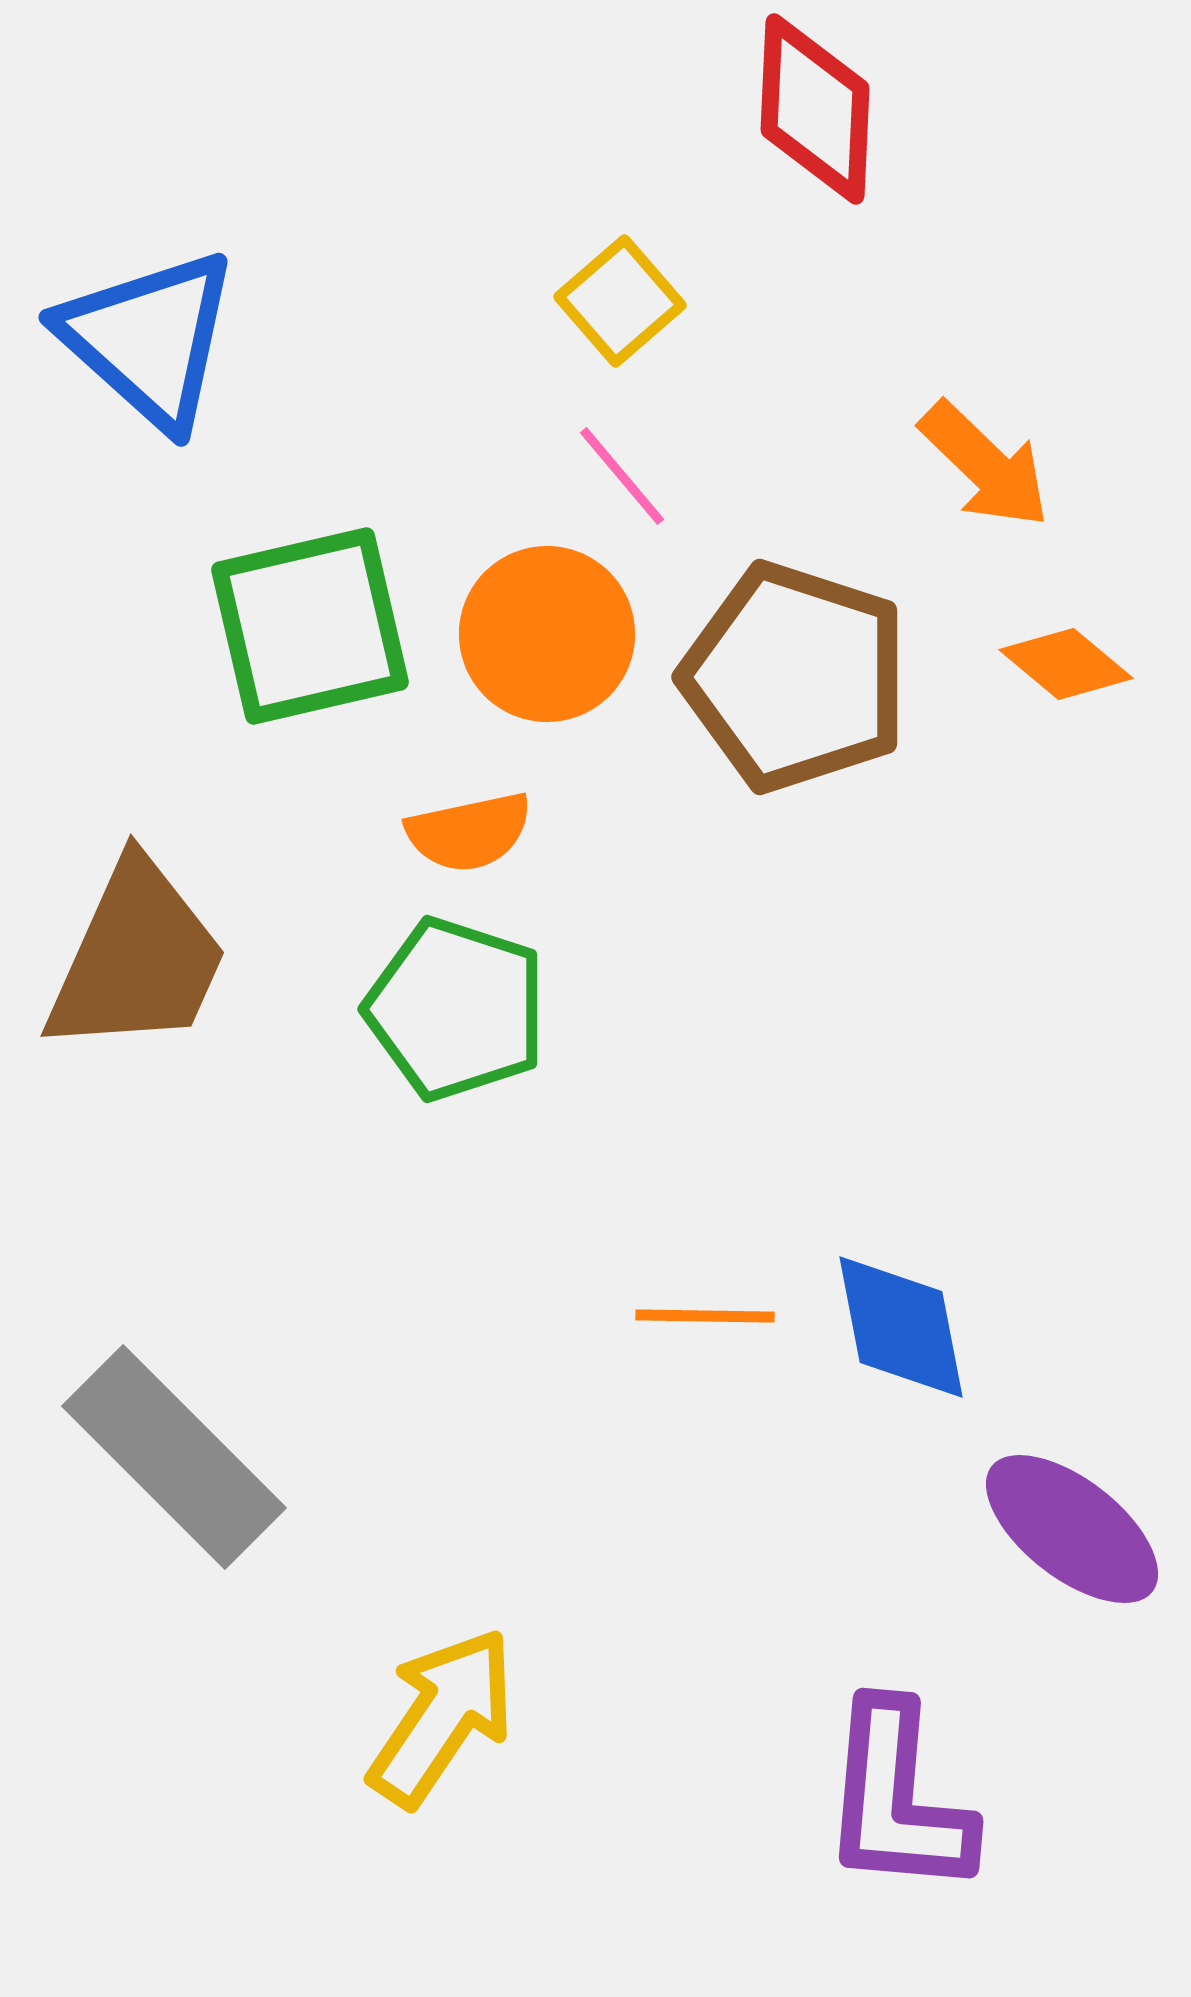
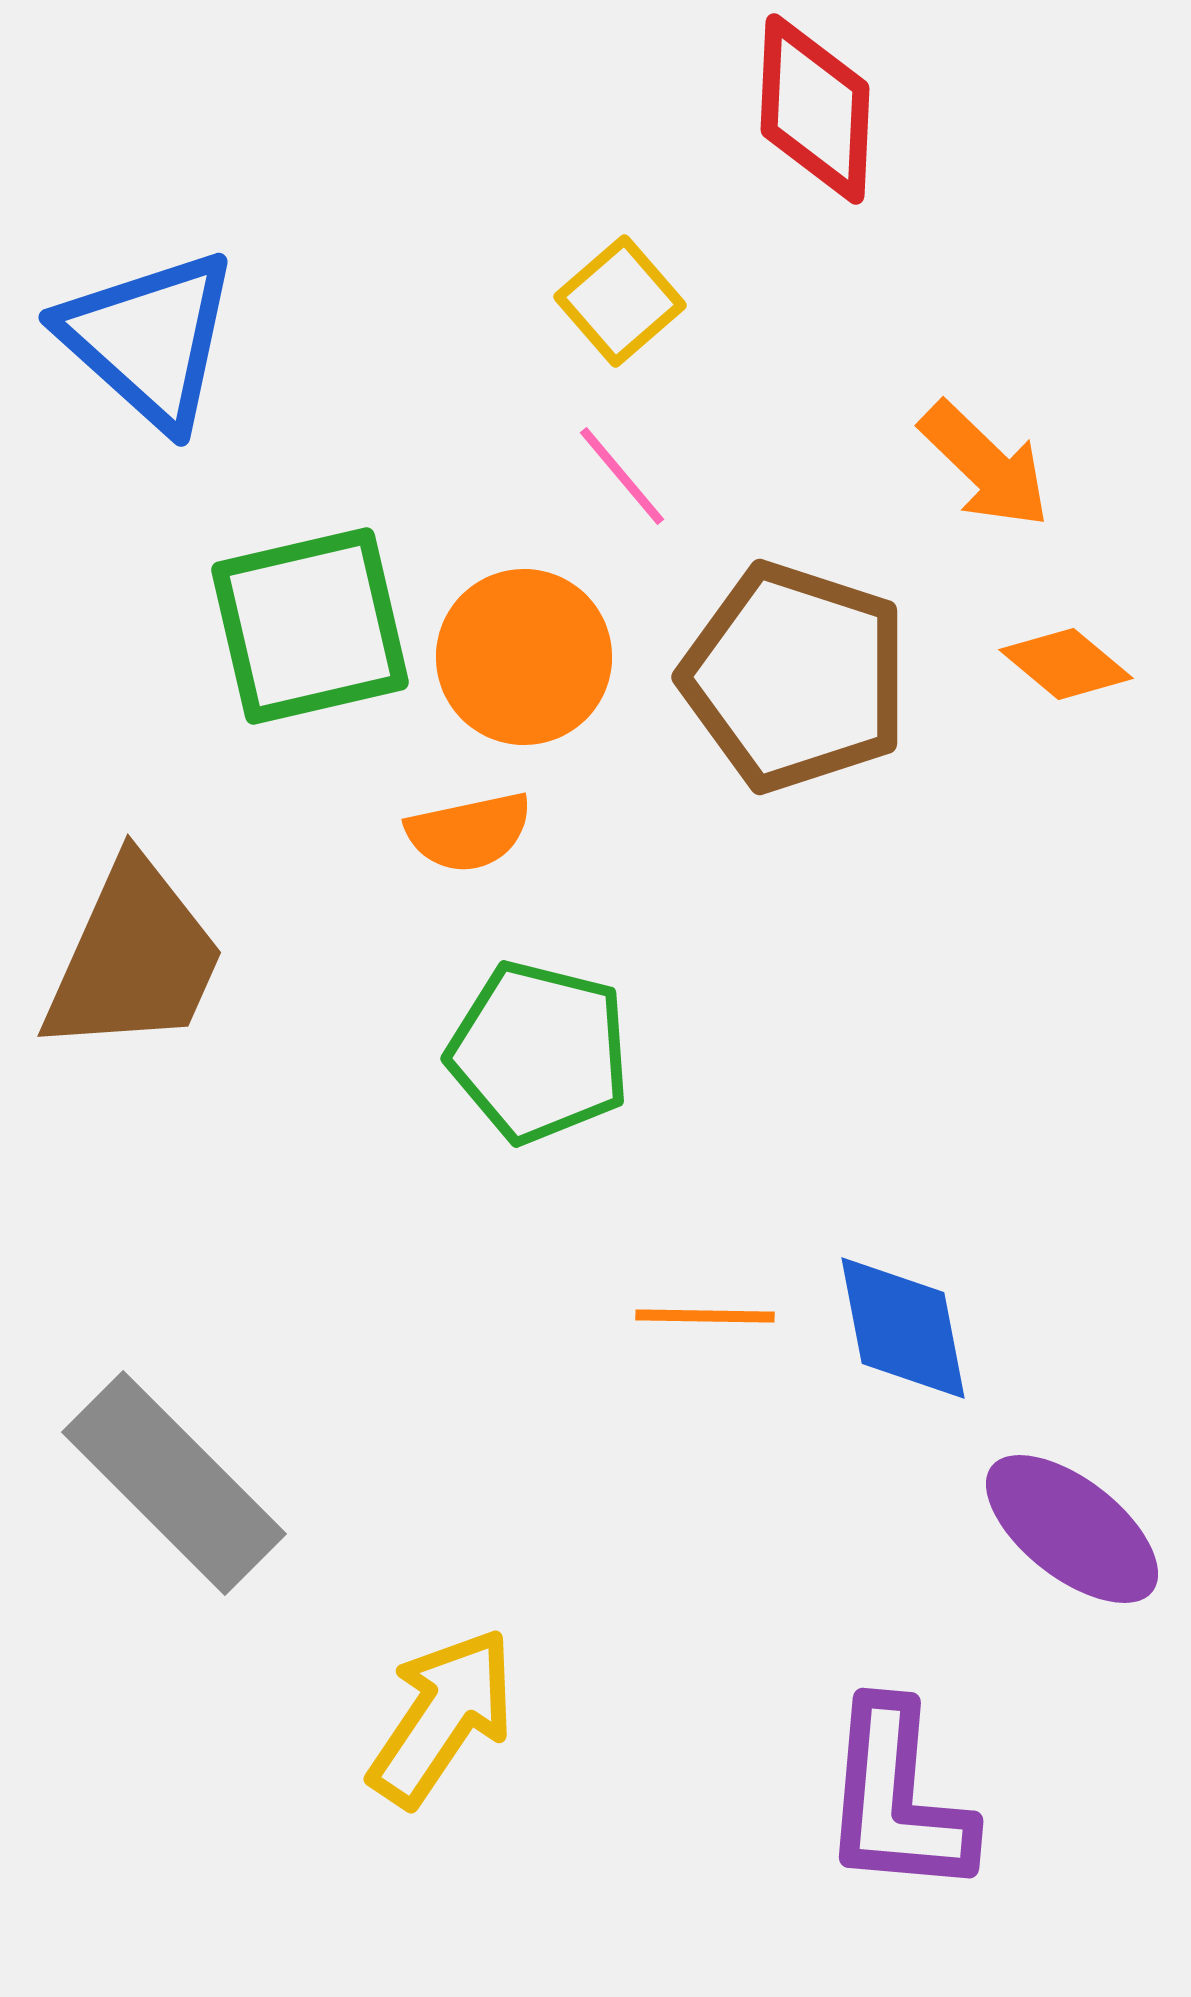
orange circle: moved 23 px left, 23 px down
brown trapezoid: moved 3 px left
green pentagon: moved 83 px right, 43 px down; rotated 4 degrees counterclockwise
blue diamond: moved 2 px right, 1 px down
gray rectangle: moved 26 px down
